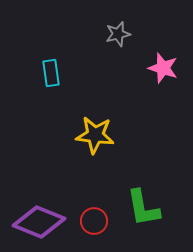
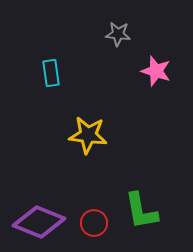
gray star: rotated 20 degrees clockwise
pink star: moved 7 px left, 3 px down
yellow star: moved 7 px left
green L-shape: moved 2 px left, 3 px down
red circle: moved 2 px down
